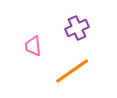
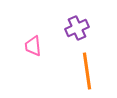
orange line: moved 15 px right; rotated 63 degrees counterclockwise
